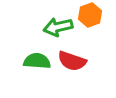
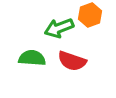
green arrow: moved 1 px right, 1 px down; rotated 8 degrees counterclockwise
green semicircle: moved 5 px left, 3 px up
